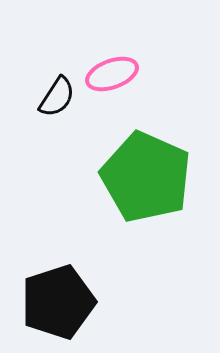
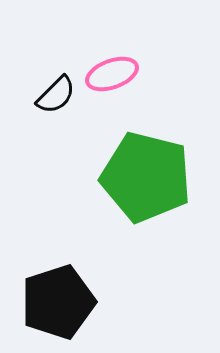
black semicircle: moved 1 px left, 2 px up; rotated 12 degrees clockwise
green pentagon: rotated 10 degrees counterclockwise
